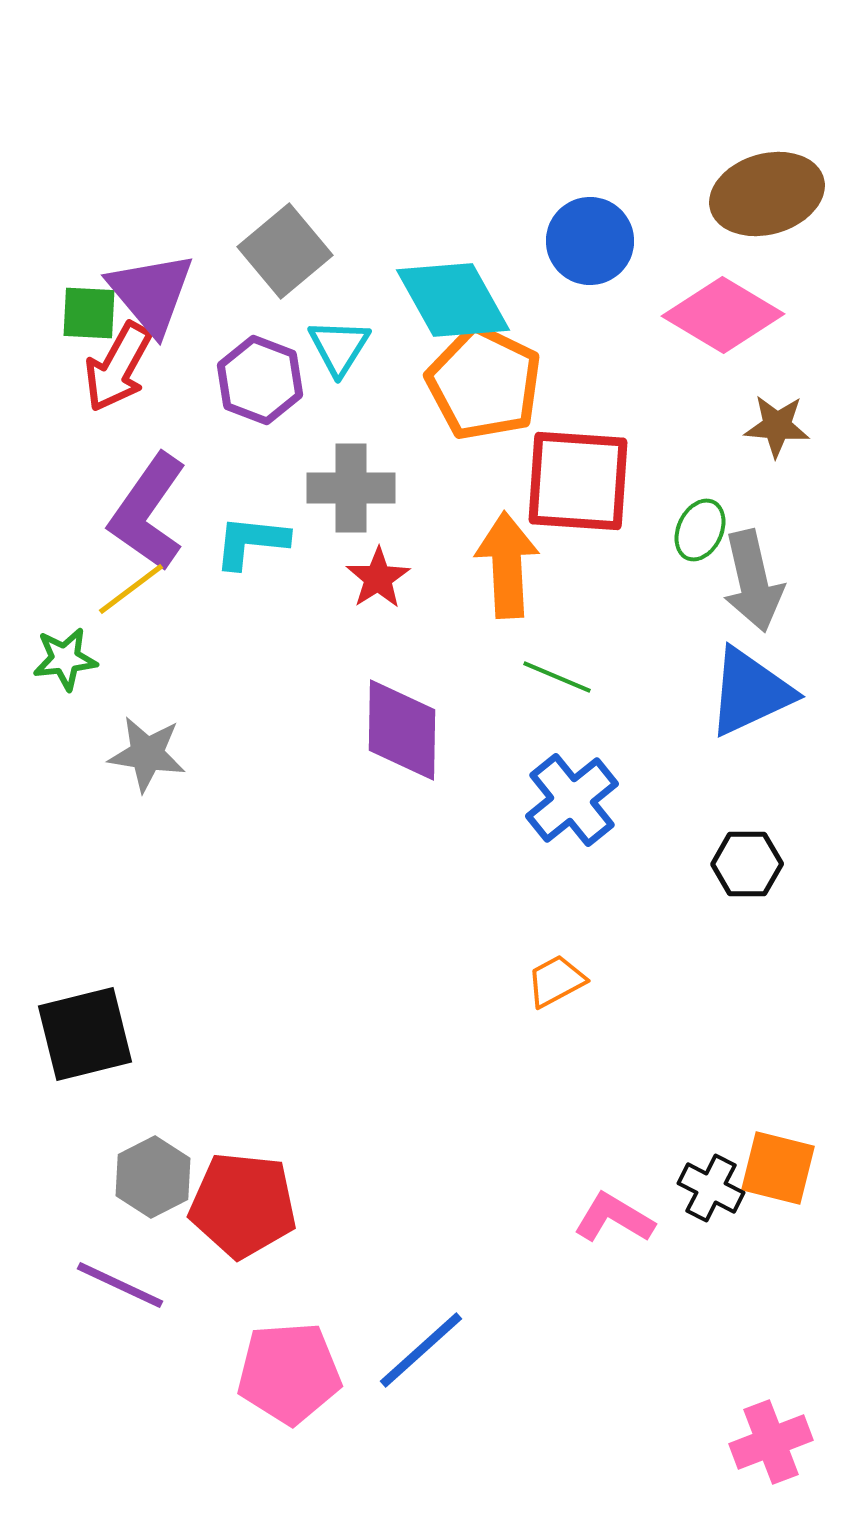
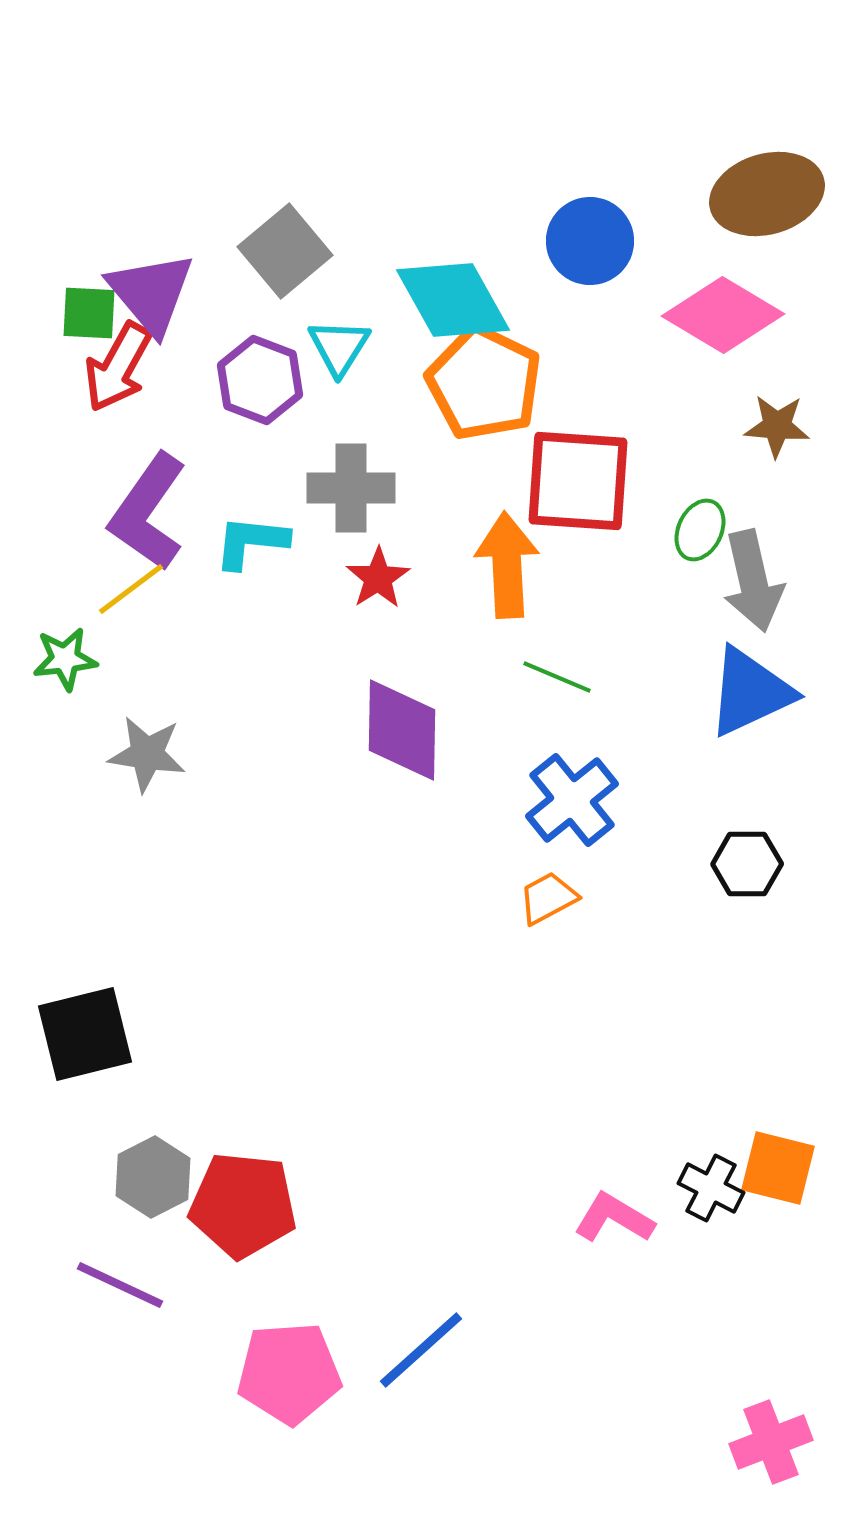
orange trapezoid: moved 8 px left, 83 px up
